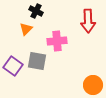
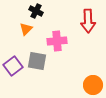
purple square: rotated 18 degrees clockwise
